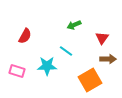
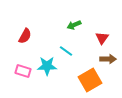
pink rectangle: moved 6 px right
